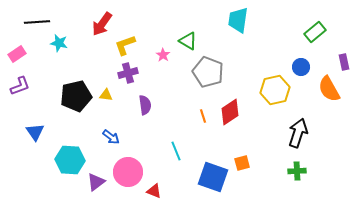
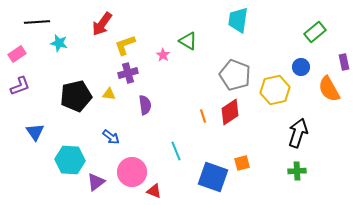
gray pentagon: moved 27 px right, 3 px down
yellow triangle: moved 3 px right, 1 px up
pink circle: moved 4 px right
